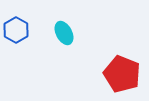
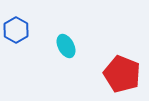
cyan ellipse: moved 2 px right, 13 px down
